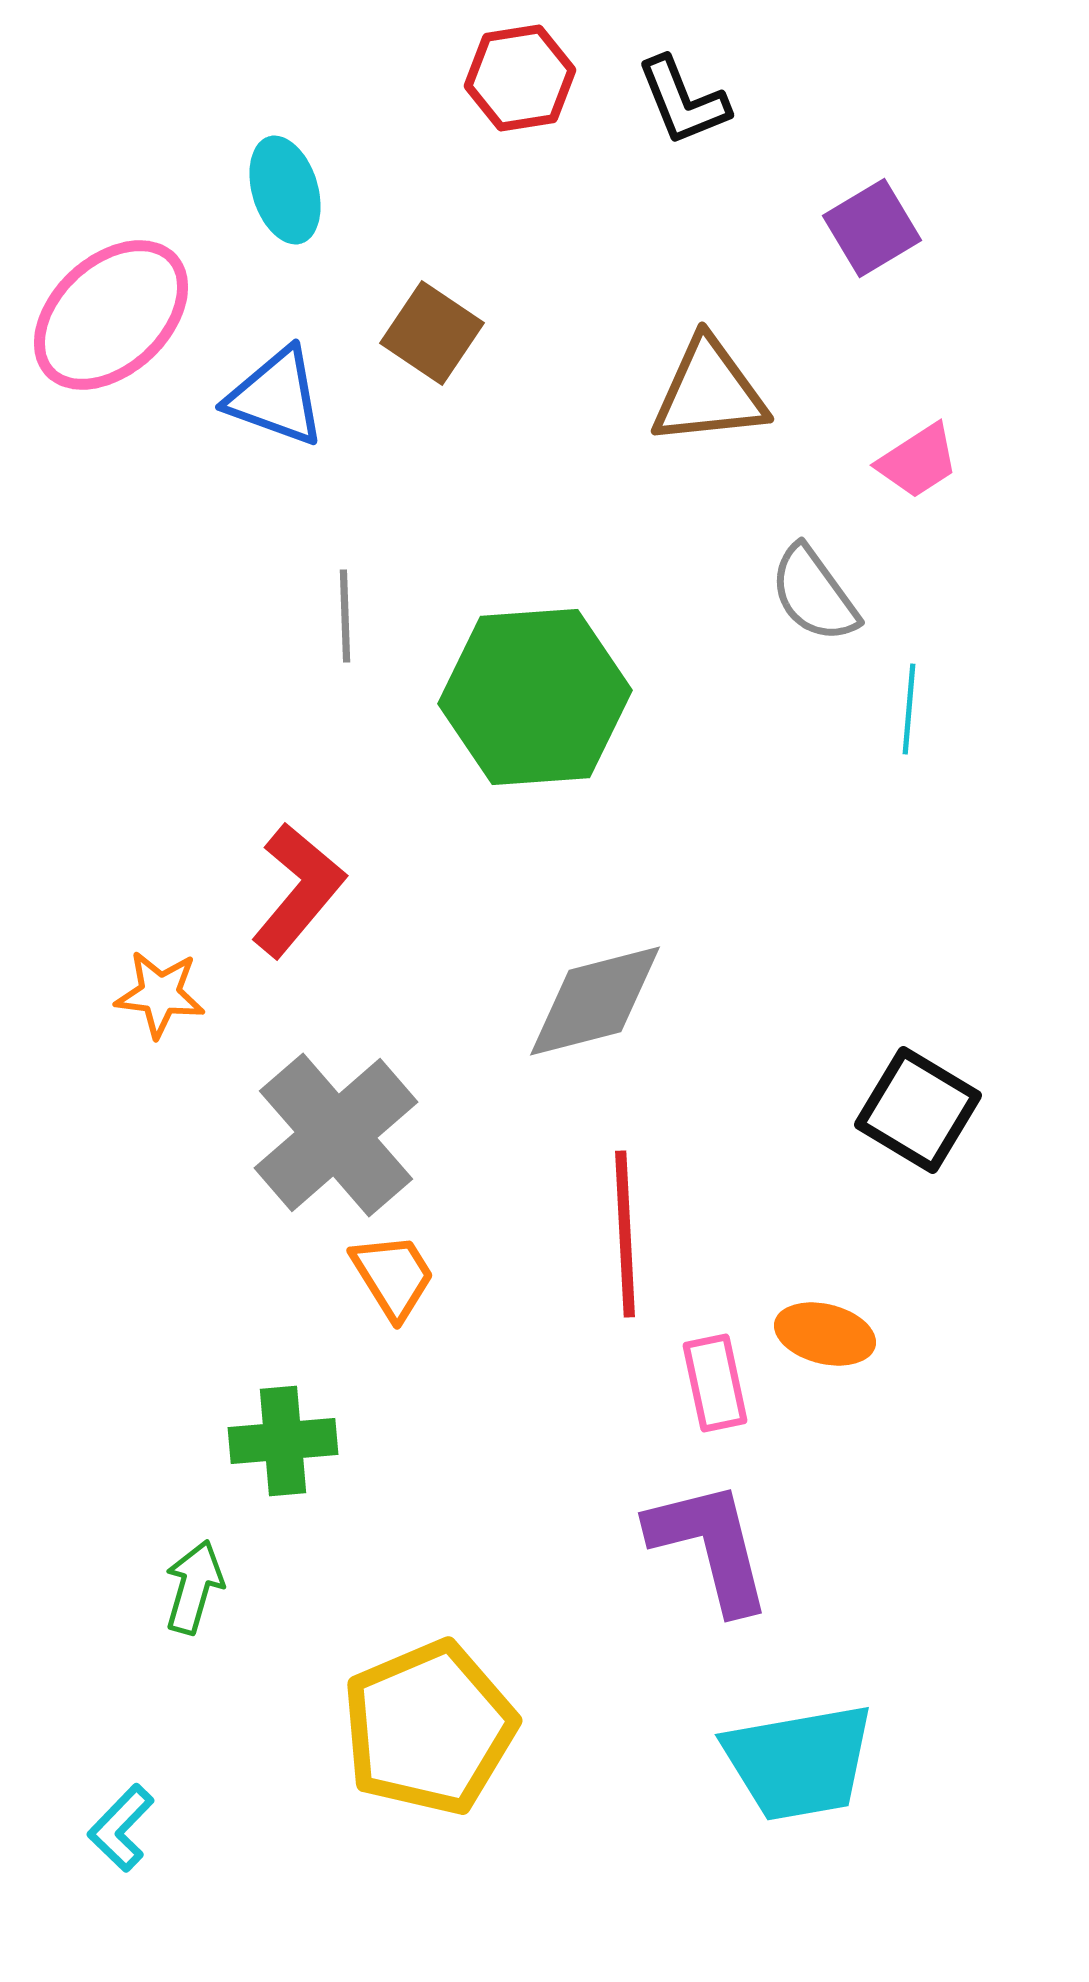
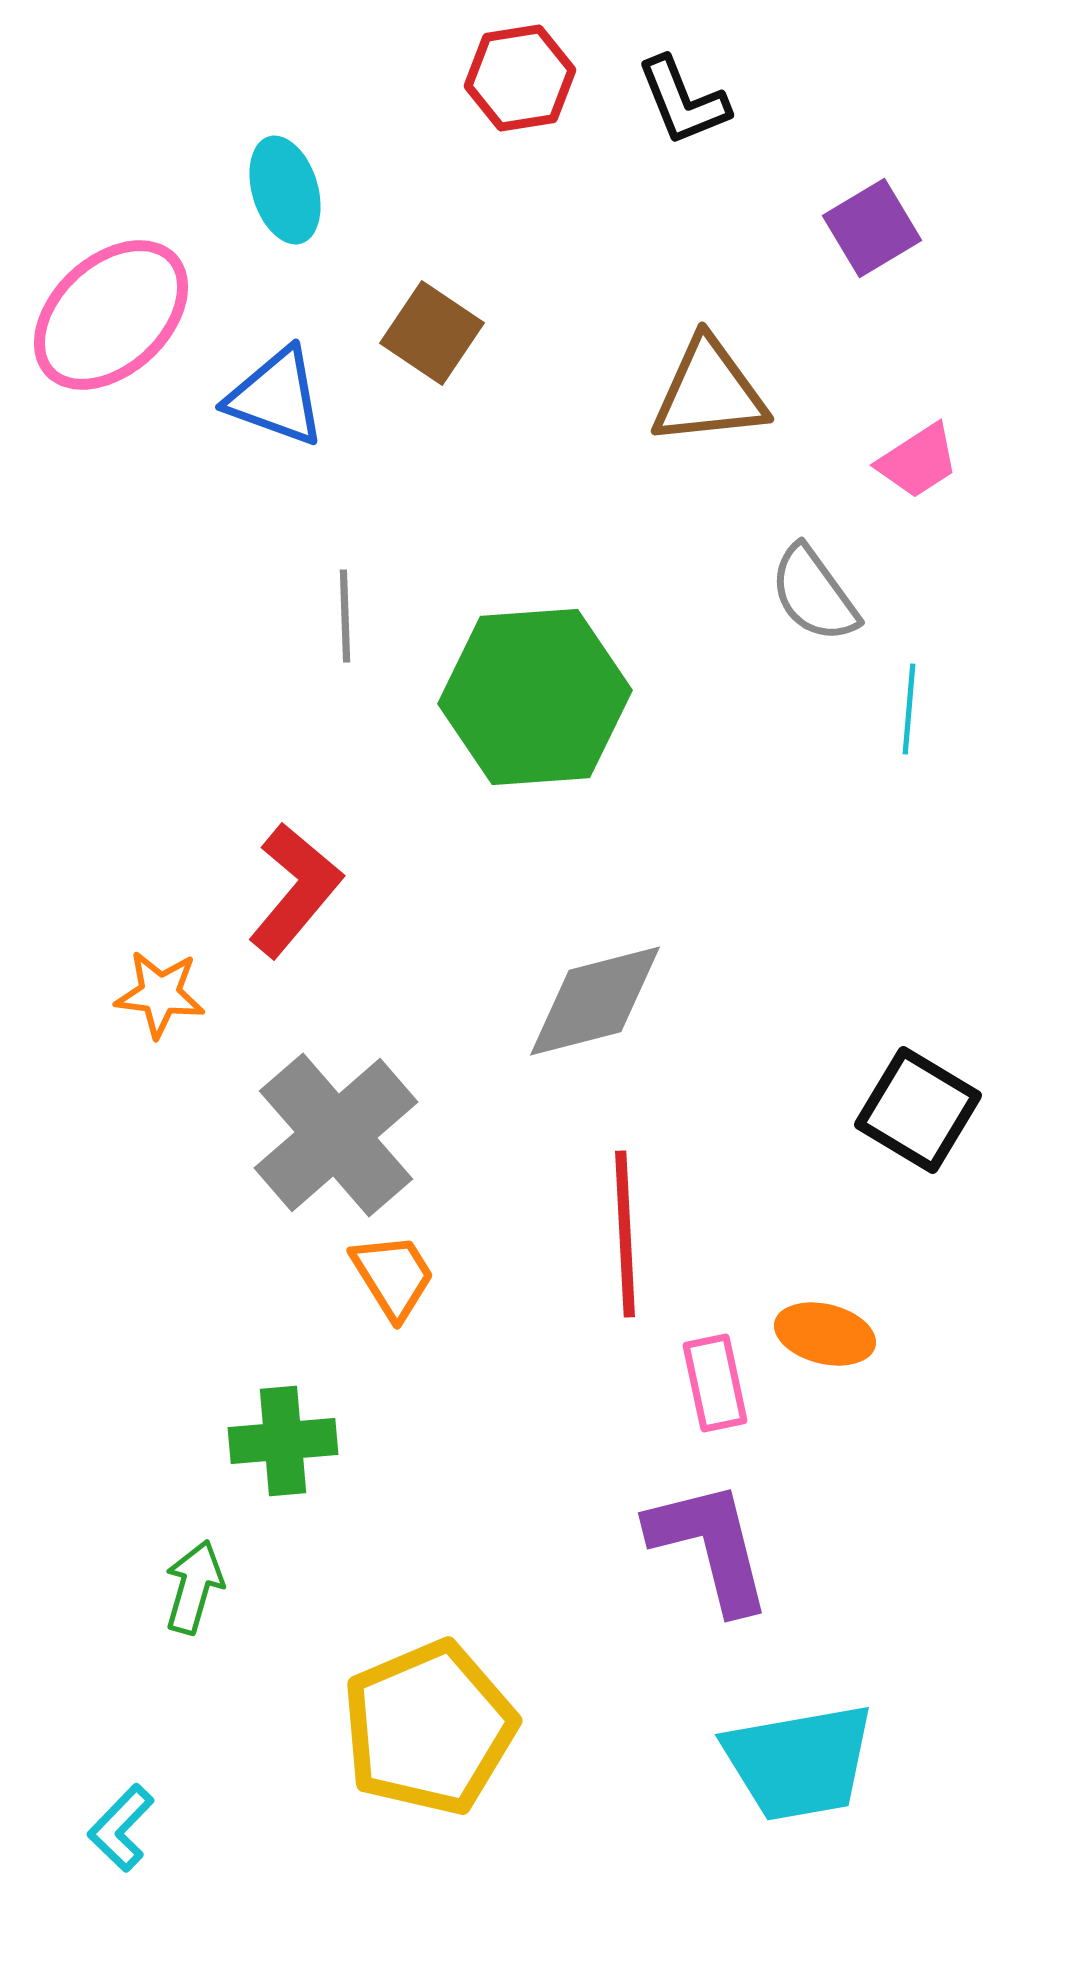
red L-shape: moved 3 px left
